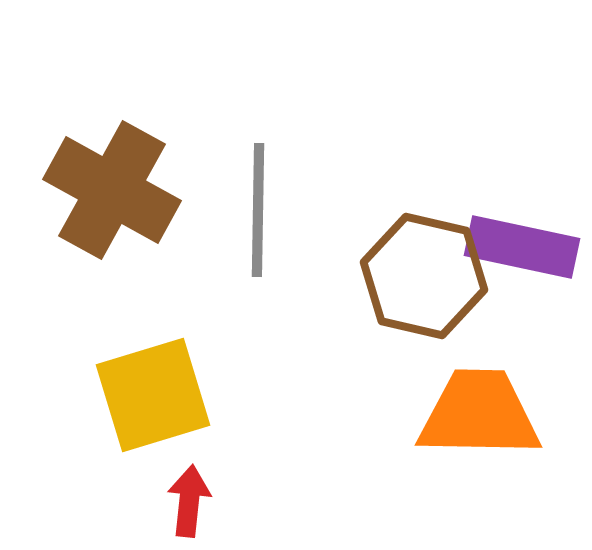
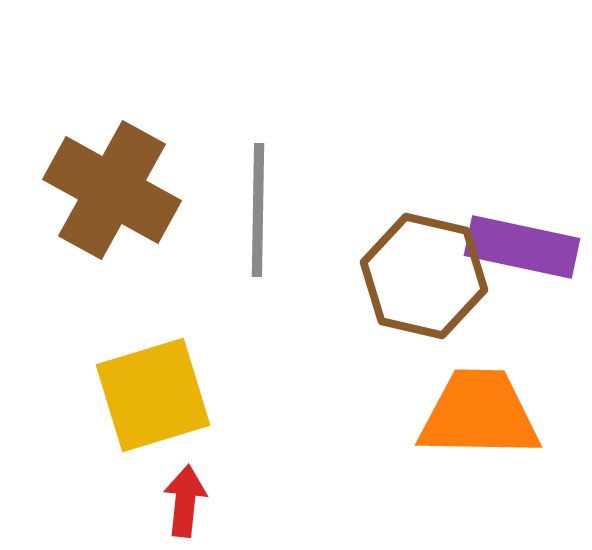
red arrow: moved 4 px left
